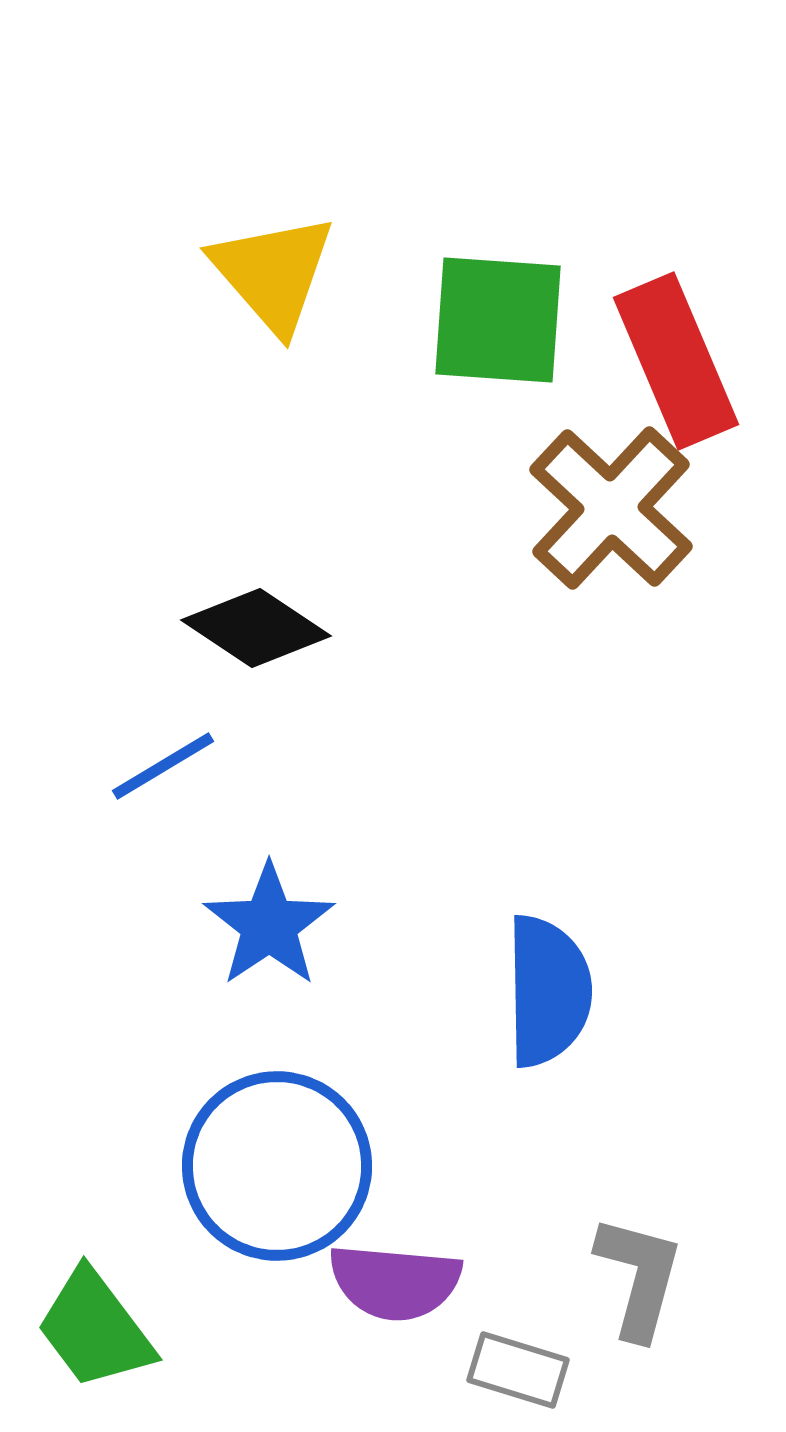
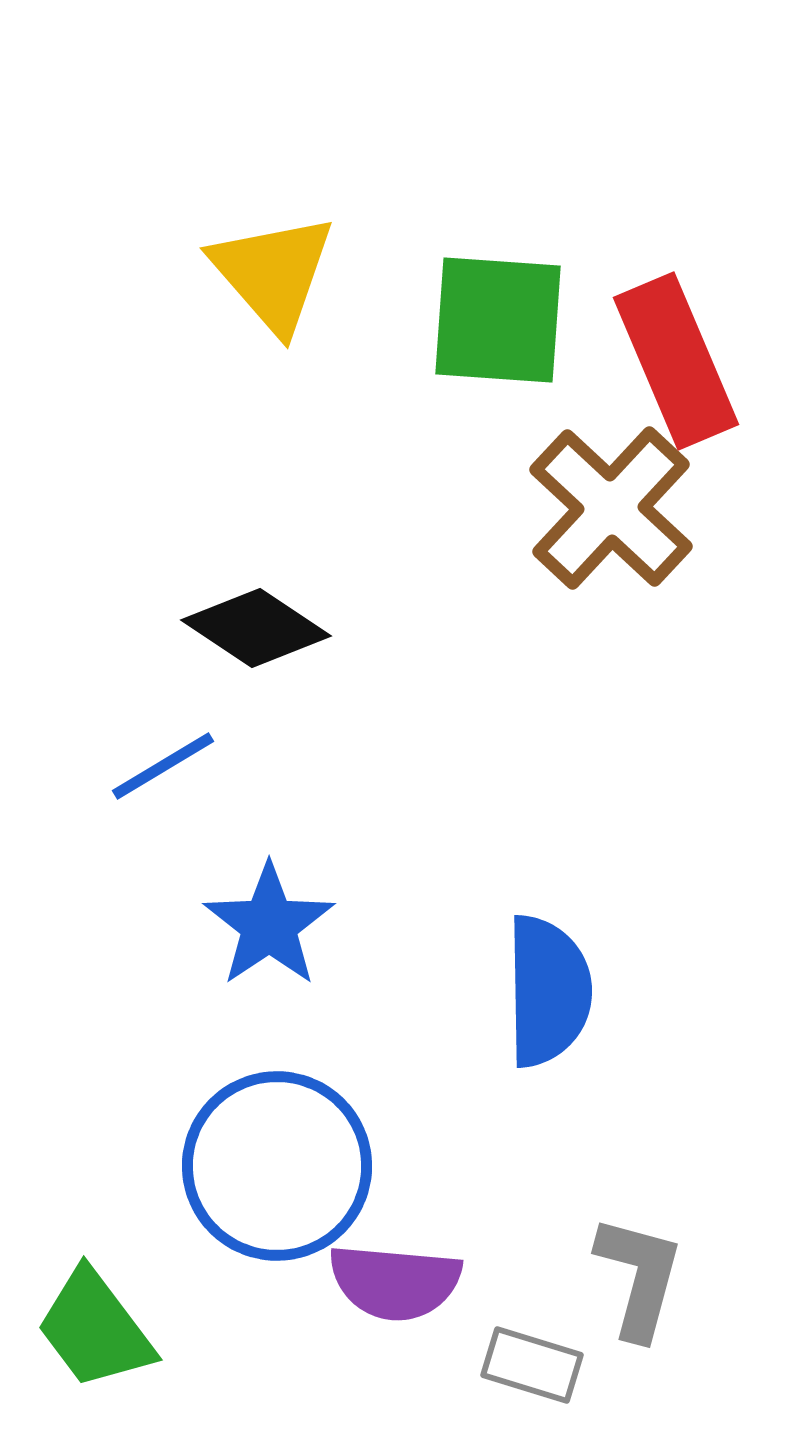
gray rectangle: moved 14 px right, 5 px up
